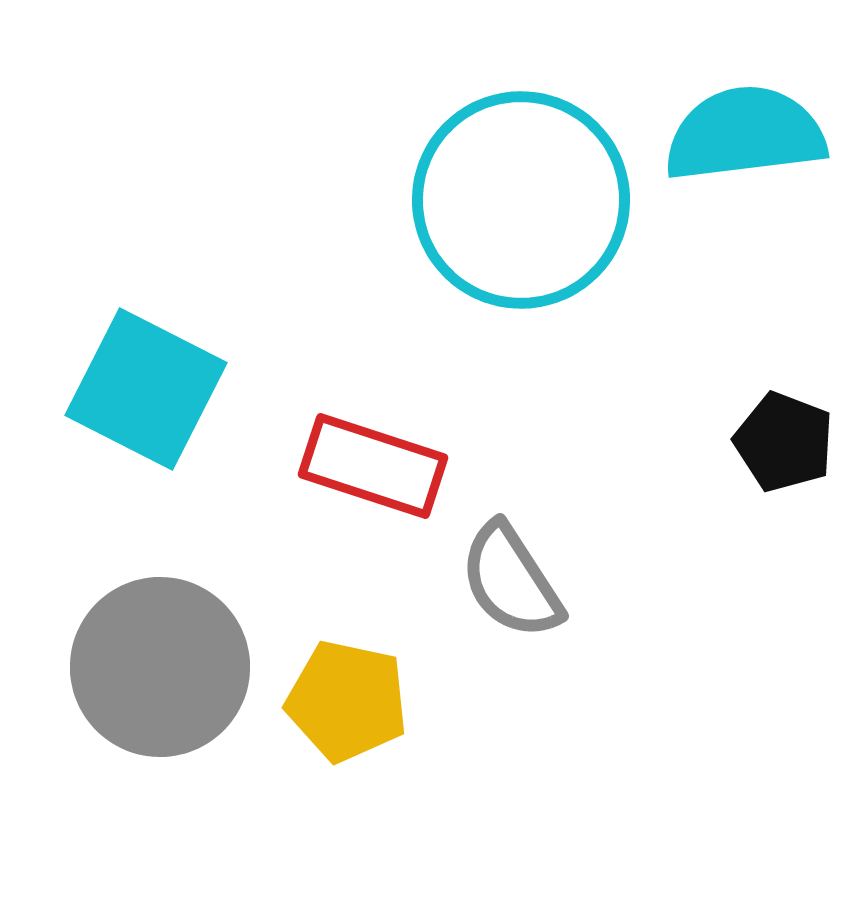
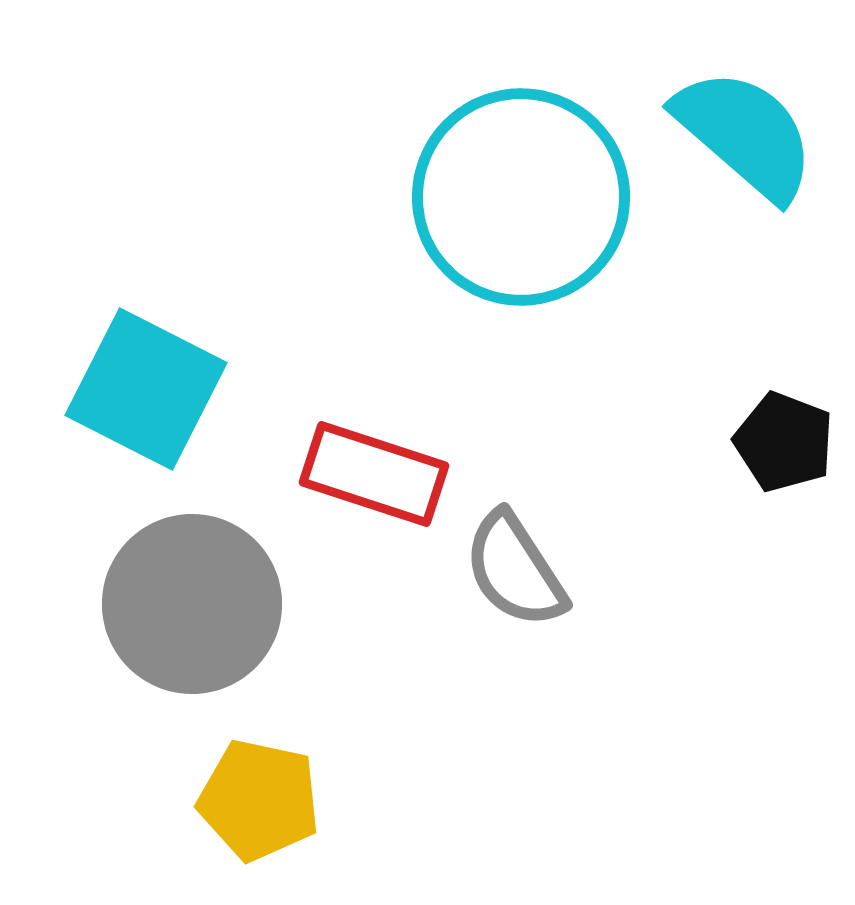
cyan semicircle: rotated 48 degrees clockwise
cyan circle: moved 3 px up
red rectangle: moved 1 px right, 8 px down
gray semicircle: moved 4 px right, 11 px up
gray circle: moved 32 px right, 63 px up
yellow pentagon: moved 88 px left, 99 px down
